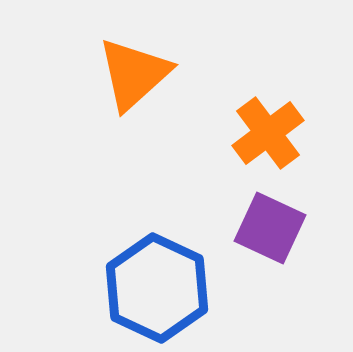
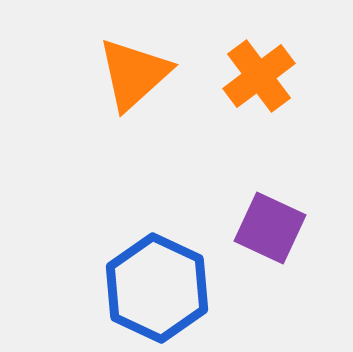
orange cross: moved 9 px left, 57 px up
